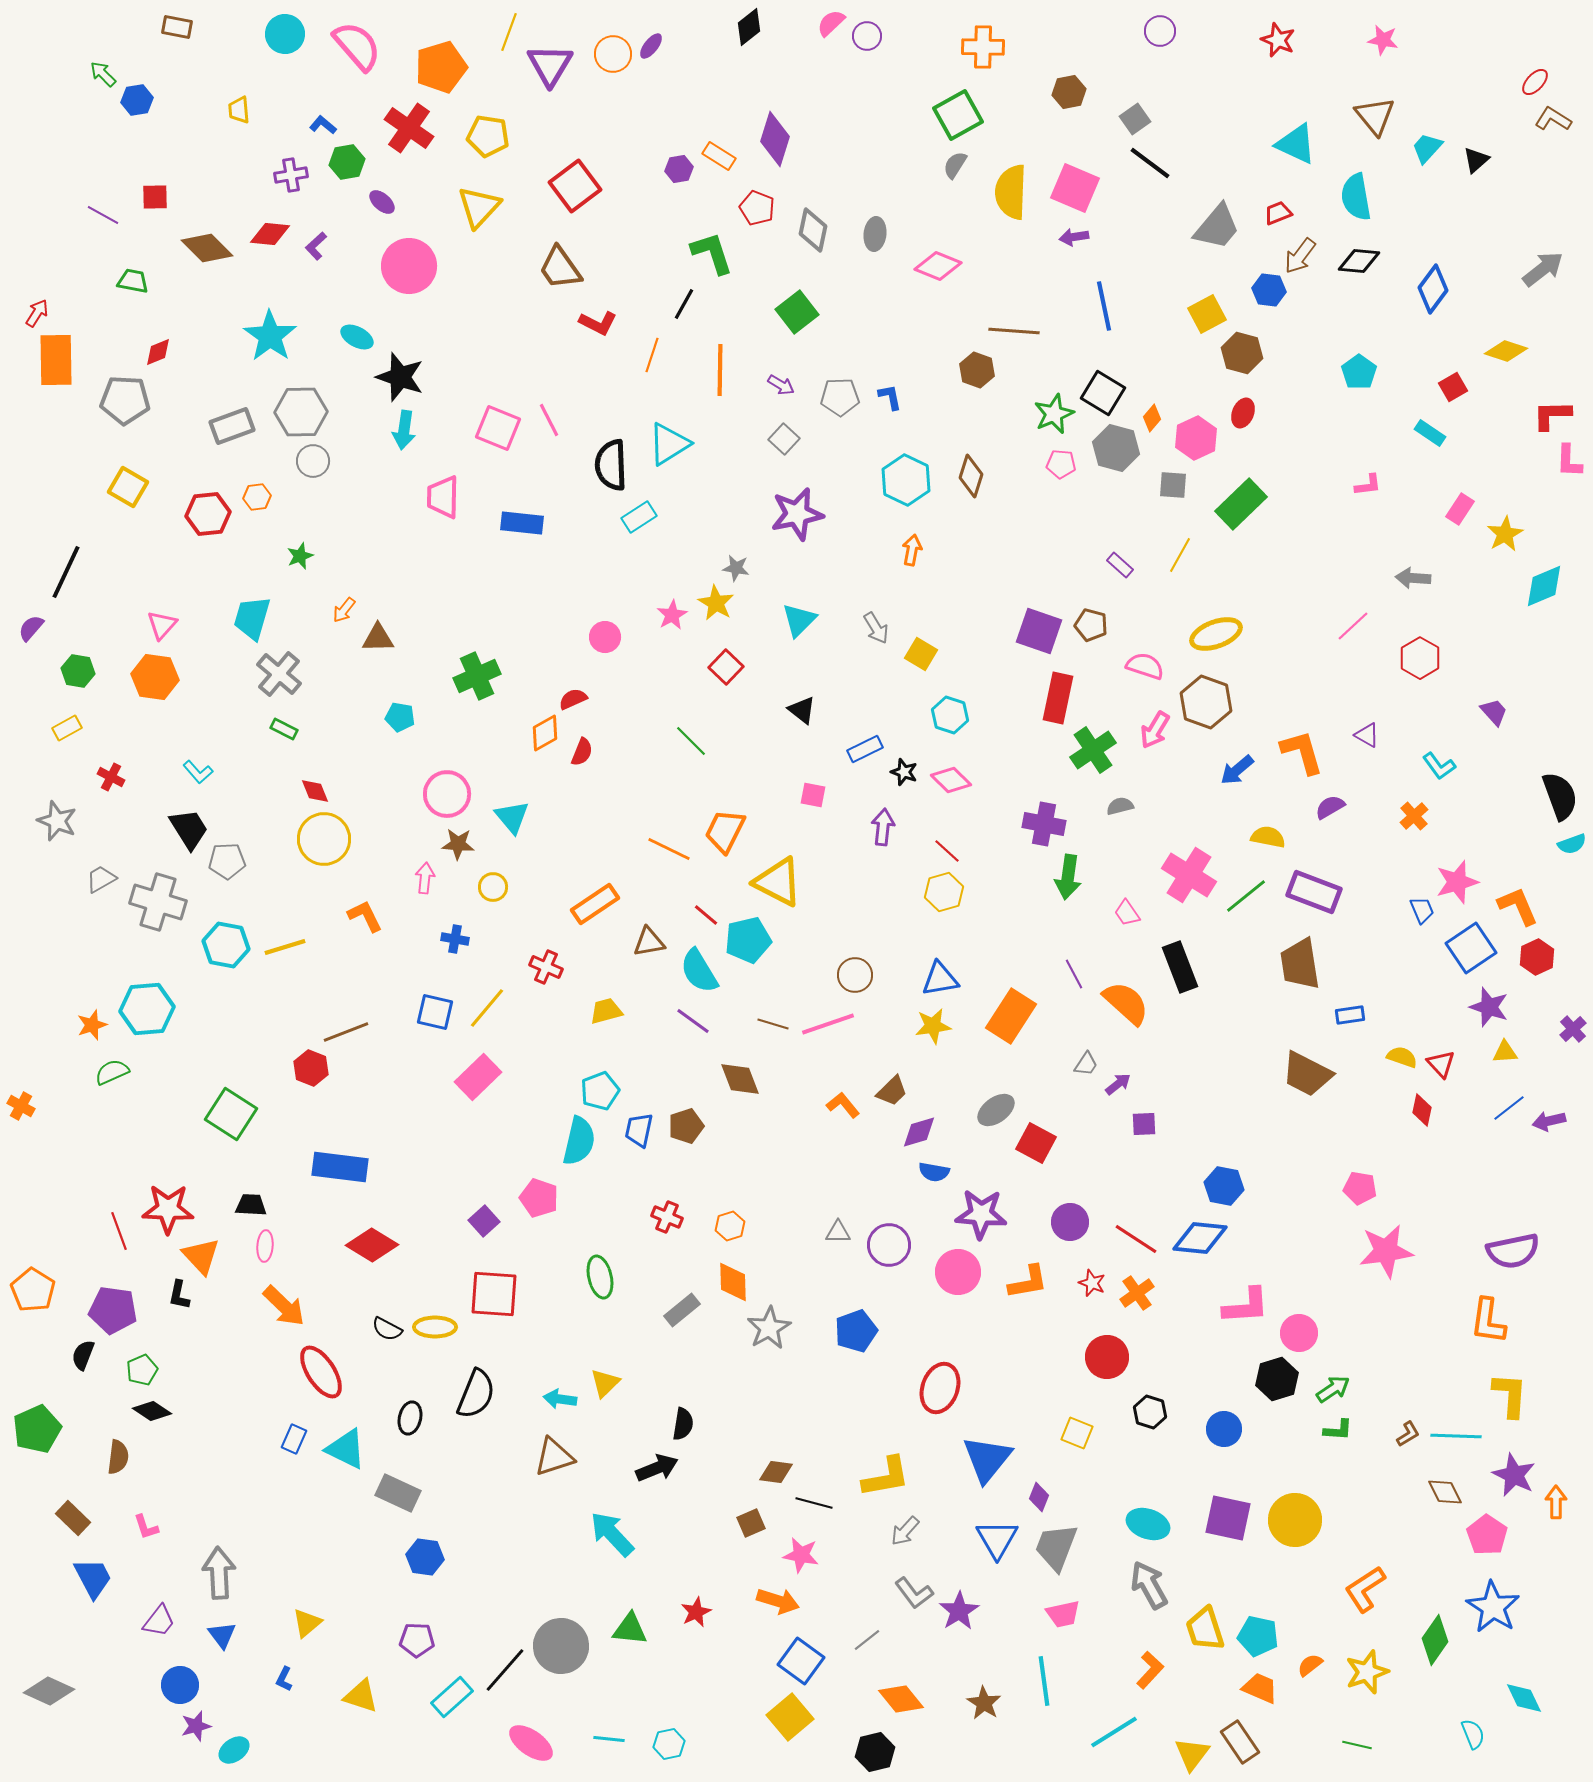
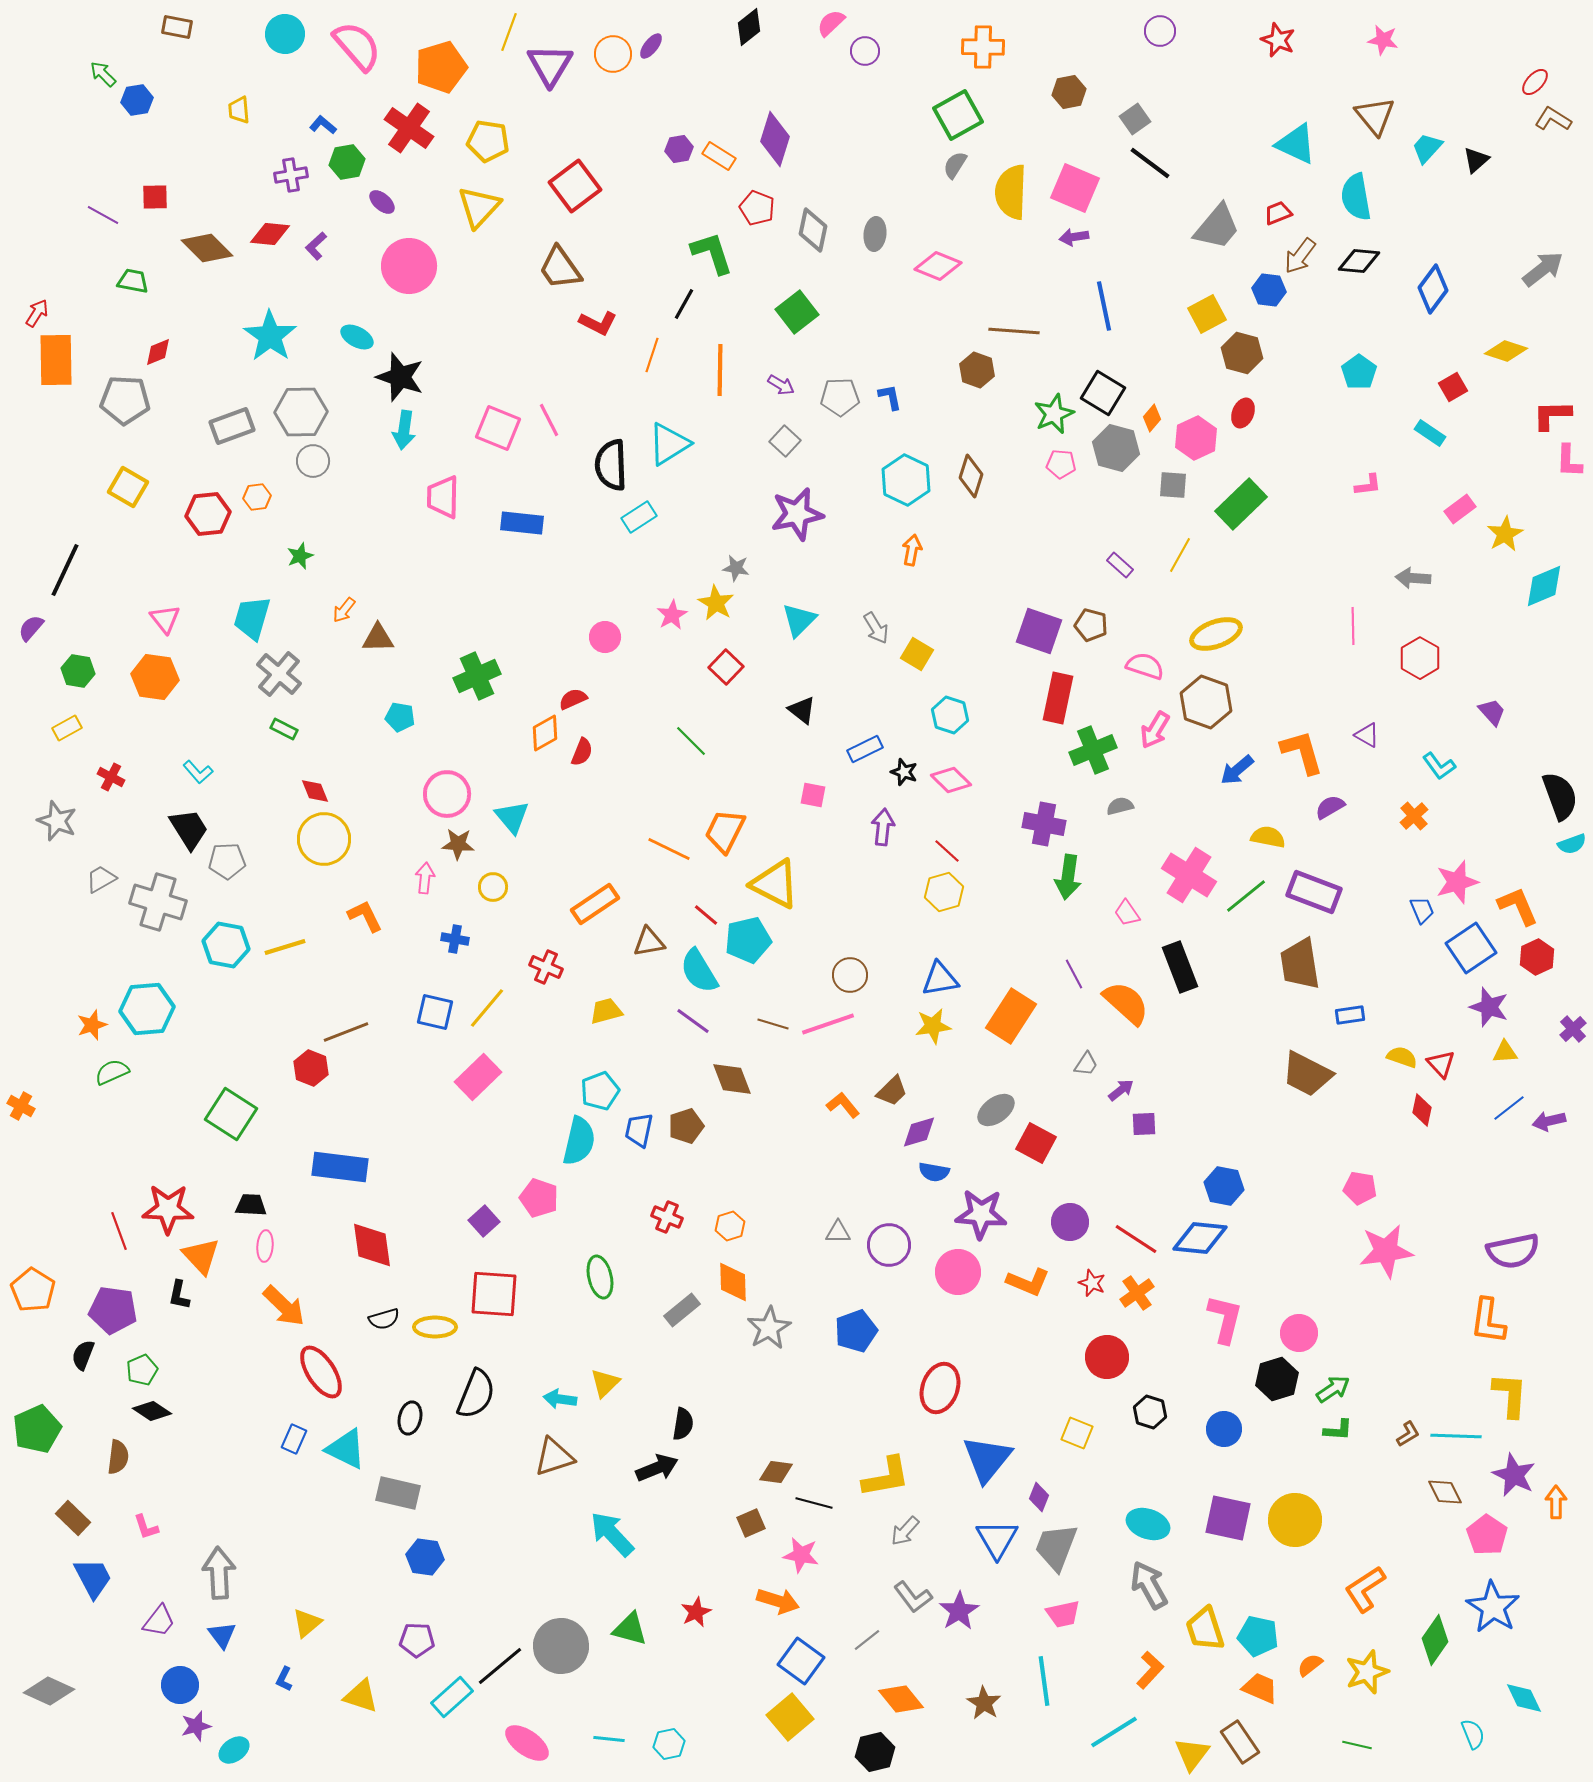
purple circle at (867, 36): moved 2 px left, 15 px down
yellow pentagon at (488, 136): moved 5 px down
purple hexagon at (679, 169): moved 20 px up
gray square at (784, 439): moved 1 px right, 2 px down
pink rectangle at (1460, 509): rotated 20 degrees clockwise
black line at (66, 572): moved 1 px left, 2 px up
pink triangle at (162, 625): moved 3 px right, 6 px up; rotated 20 degrees counterclockwise
pink line at (1353, 626): rotated 48 degrees counterclockwise
yellow square at (921, 654): moved 4 px left
purple trapezoid at (1494, 712): moved 2 px left
green cross at (1093, 750): rotated 12 degrees clockwise
yellow triangle at (778, 882): moved 3 px left, 2 px down
brown circle at (855, 975): moved 5 px left
brown diamond at (740, 1079): moved 8 px left
purple arrow at (1118, 1084): moved 3 px right, 6 px down
red diamond at (372, 1245): rotated 51 degrees clockwise
orange L-shape at (1028, 1282): rotated 33 degrees clockwise
pink L-shape at (1246, 1306): moved 21 px left, 13 px down; rotated 72 degrees counterclockwise
black semicircle at (387, 1329): moved 3 px left, 10 px up; rotated 44 degrees counterclockwise
gray rectangle at (398, 1493): rotated 12 degrees counterclockwise
gray L-shape at (914, 1593): moved 1 px left, 4 px down
green triangle at (630, 1629): rotated 9 degrees clockwise
black line at (505, 1670): moved 5 px left, 4 px up; rotated 9 degrees clockwise
pink ellipse at (531, 1743): moved 4 px left
